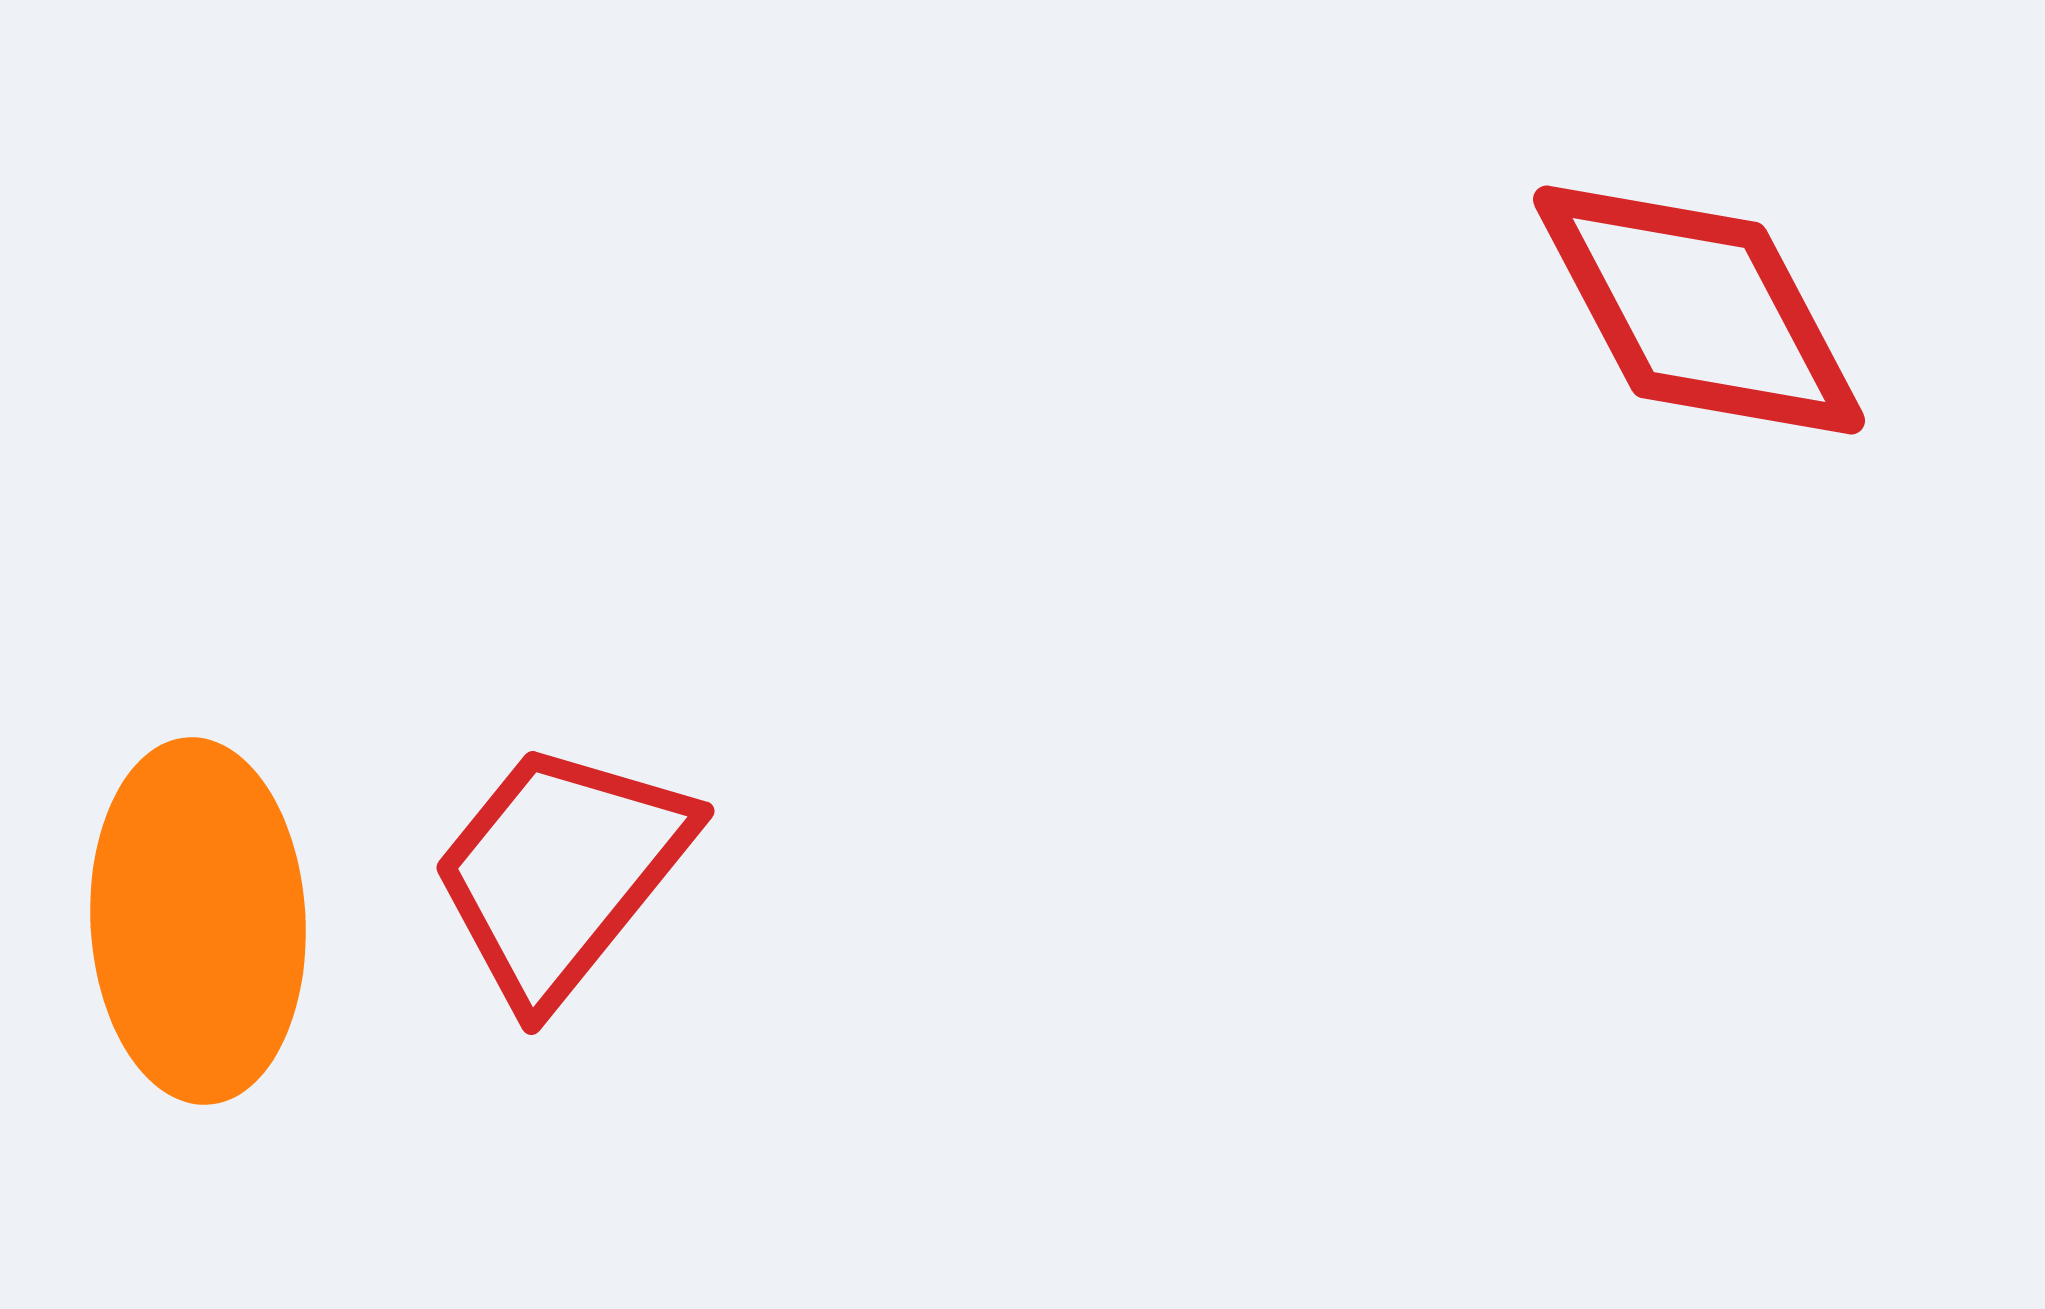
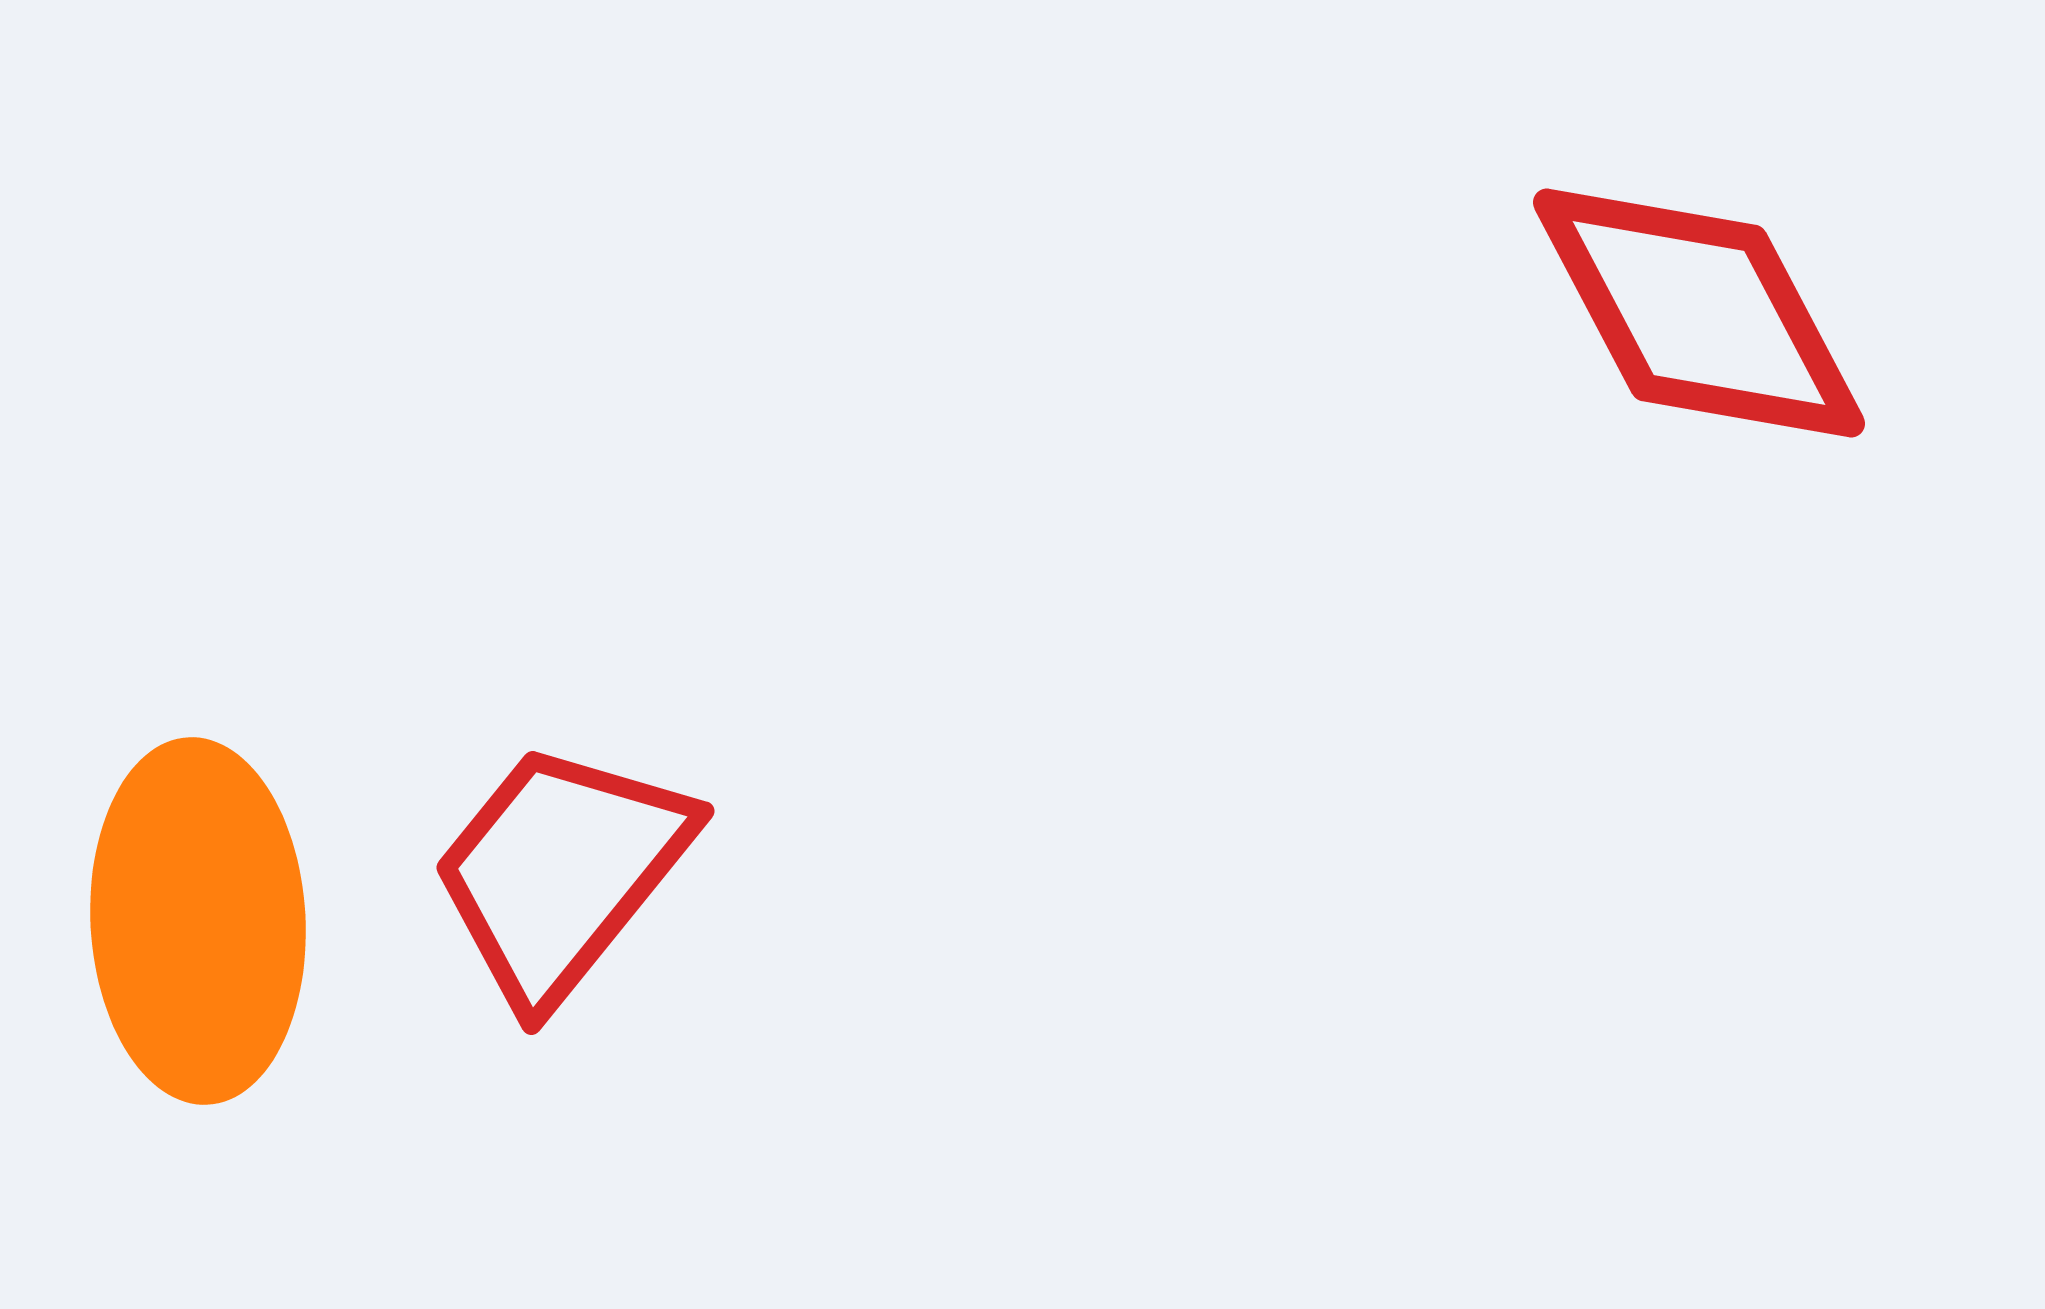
red diamond: moved 3 px down
